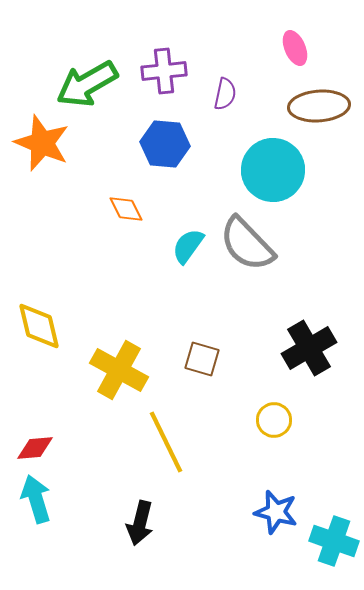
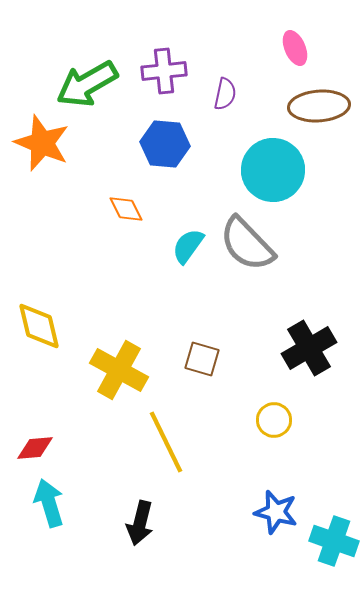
cyan arrow: moved 13 px right, 4 px down
